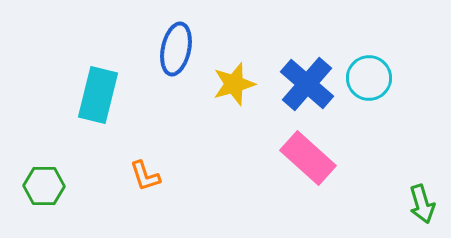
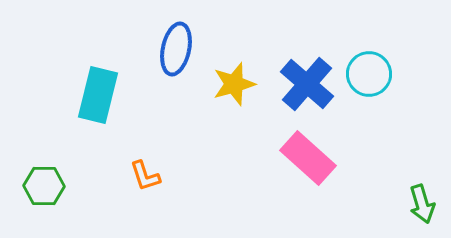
cyan circle: moved 4 px up
